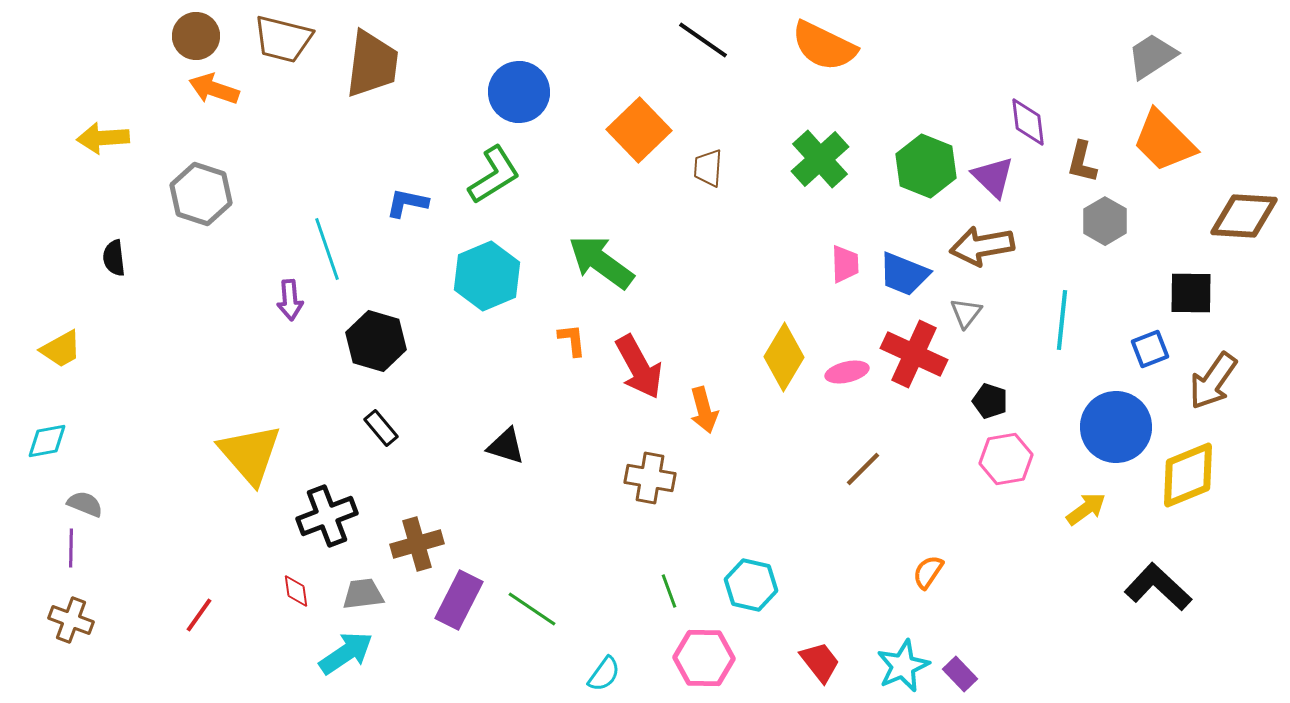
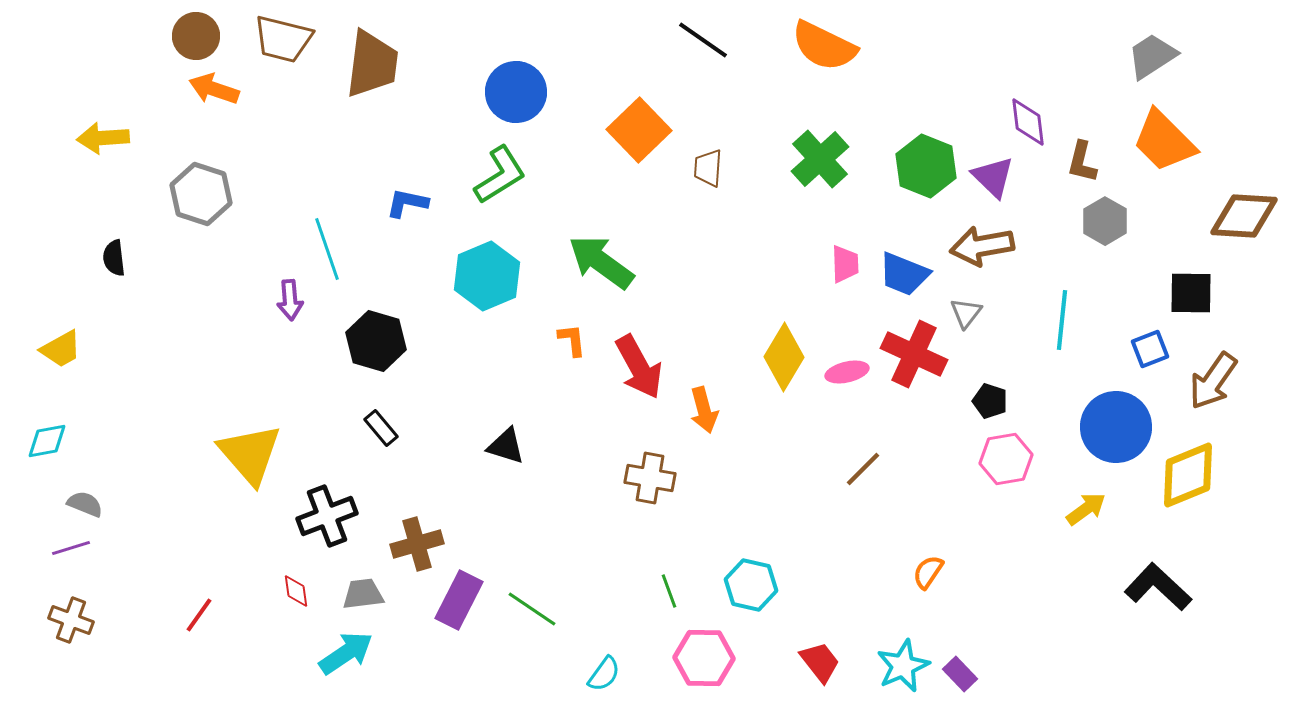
blue circle at (519, 92): moved 3 px left
green L-shape at (494, 175): moved 6 px right
purple line at (71, 548): rotated 72 degrees clockwise
